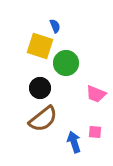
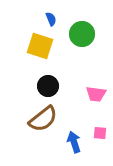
blue semicircle: moved 4 px left, 7 px up
green circle: moved 16 px right, 29 px up
black circle: moved 8 px right, 2 px up
pink trapezoid: rotated 15 degrees counterclockwise
pink square: moved 5 px right, 1 px down
